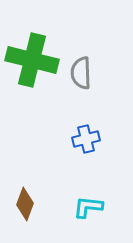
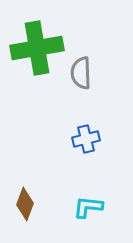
green cross: moved 5 px right, 12 px up; rotated 24 degrees counterclockwise
